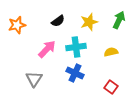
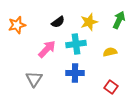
black semicircle: moved 1 px down
cyan cross: moved 3 px up
yellow semicircle: moved 1 px left
blue cross: rotated 24 degrees counterclockwise
